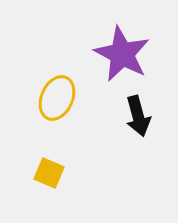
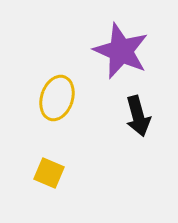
purple star: moved 1 px left, 3 px up; rotated 4 degrees counterclockwise
yellow ellipse: rotated 6 degrees counterclockwise
